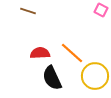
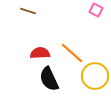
pink square: moved 5 px left
black semicircle: moved 3 px left, 1 px down
